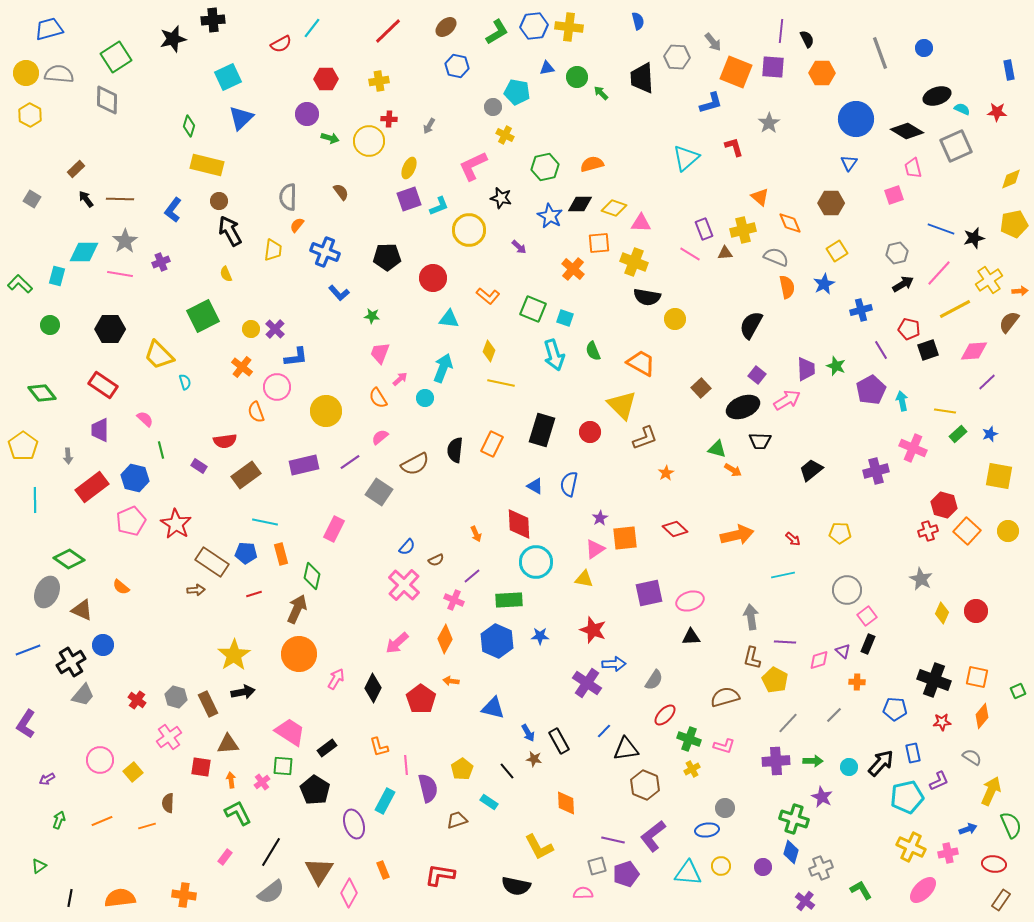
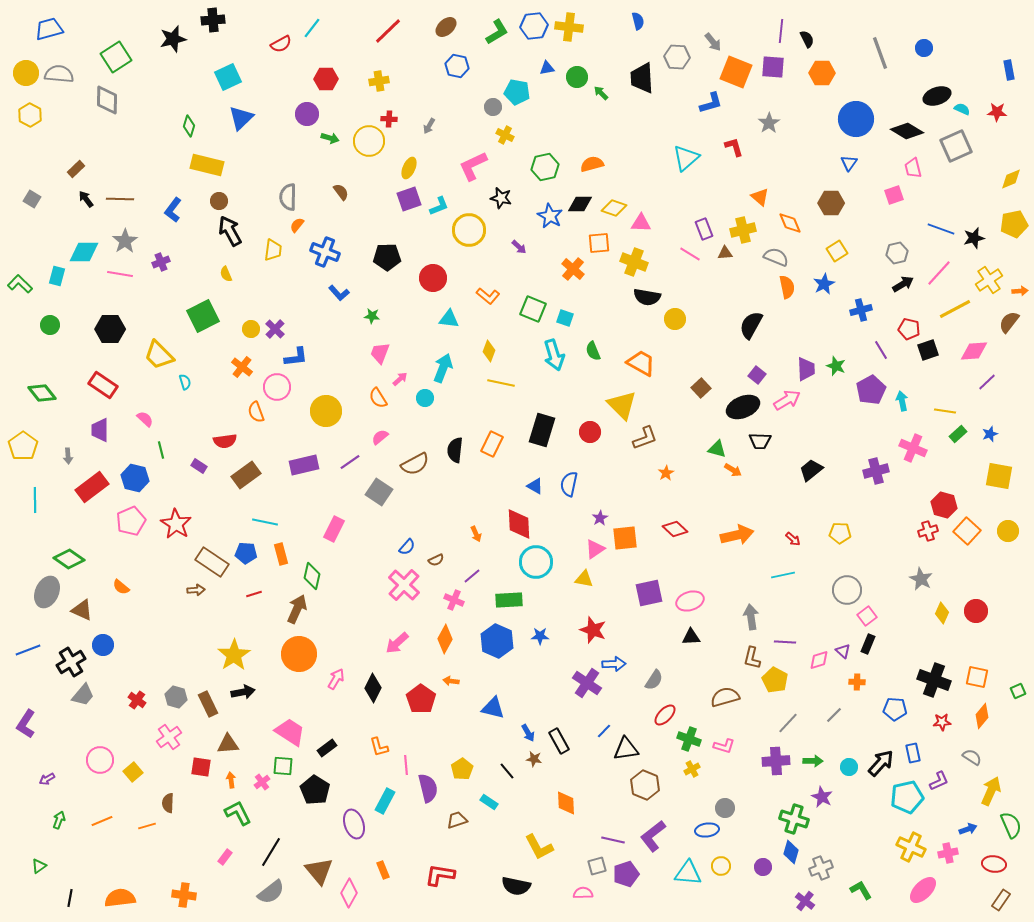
brown triangle at (319, 871): rotated 12 degrees counterclockwise
